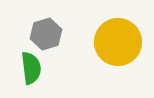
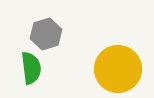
yellow circle: moved 27 px down
